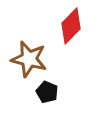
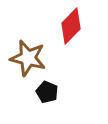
brown star: moved 1 px left, 1 px up
